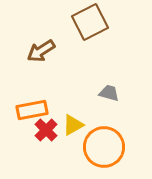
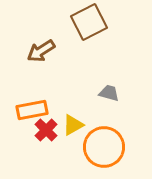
brown square: moved 1 px left
